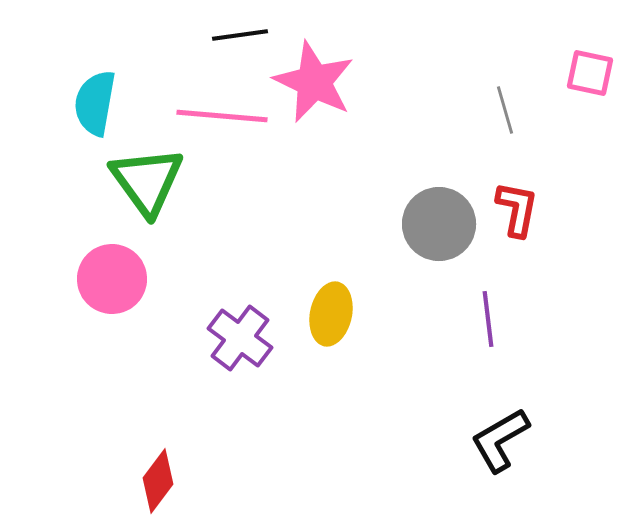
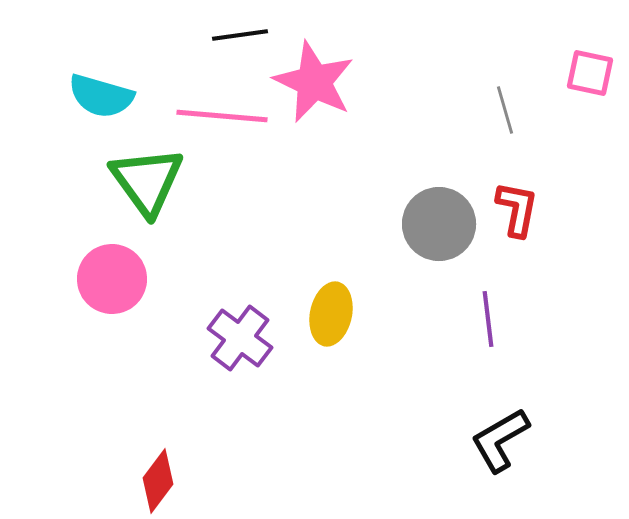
cyan semicircle: moved 6 px right, 7 px up; rotated 84 degrees counterclockwise
